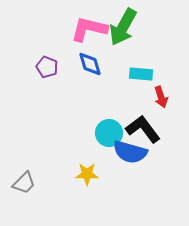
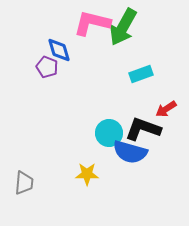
pink L-shape: moved 3 px right, 6 px up
blue diamond: moved 31 px left, 14 px up
cyan rectangle: rotated 25 degrees counterclockwise
red arrow: moved 5 px right, 12 px down; rotated 75 degrees clockwise
black L-shape: rotated 33 degrees counterclockwise
gray trapezoid: rotated 40 degrees counterclockwise
